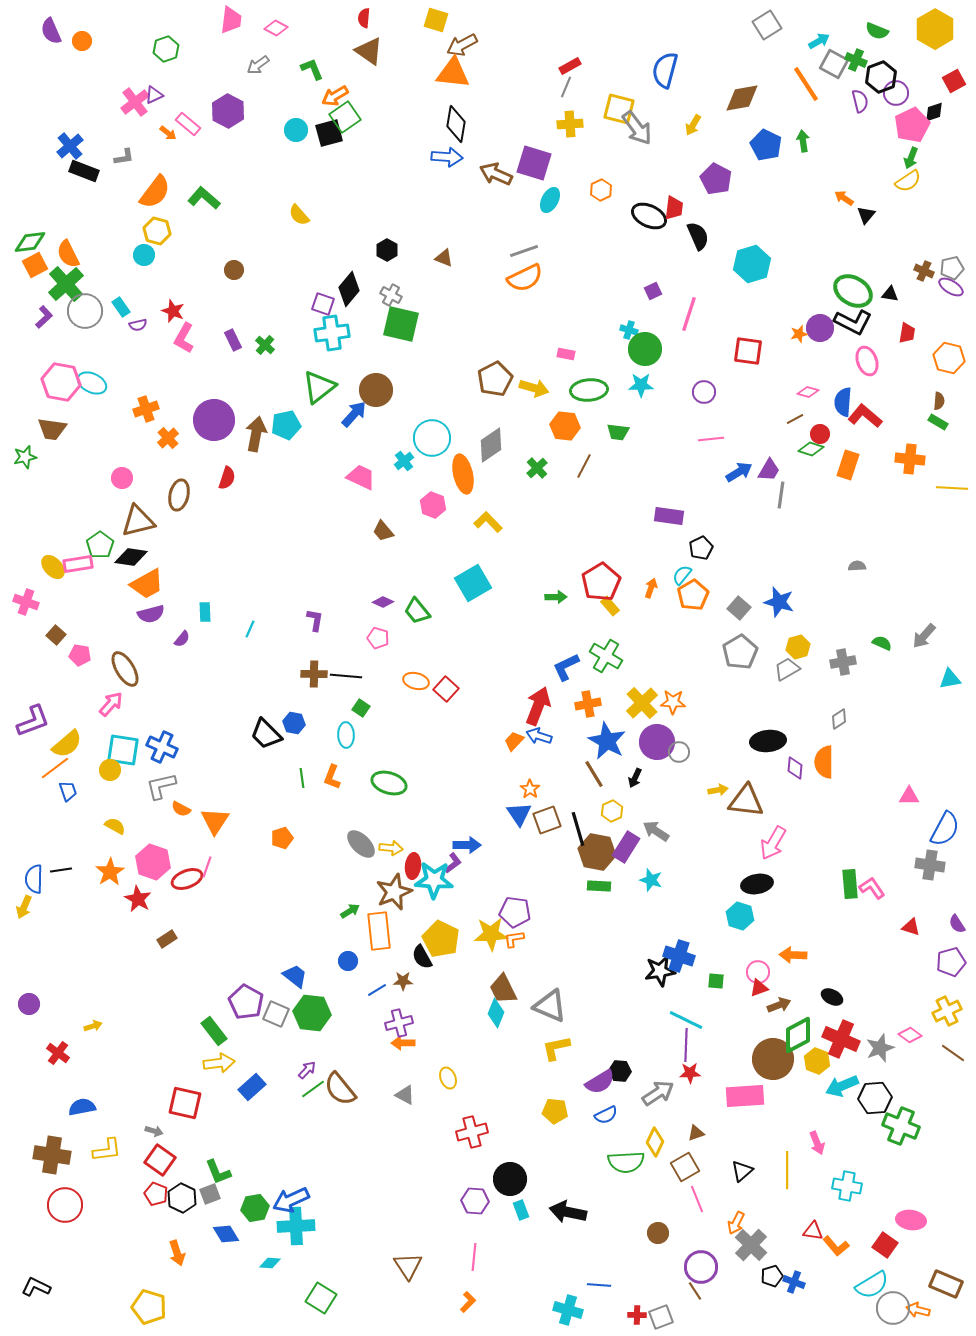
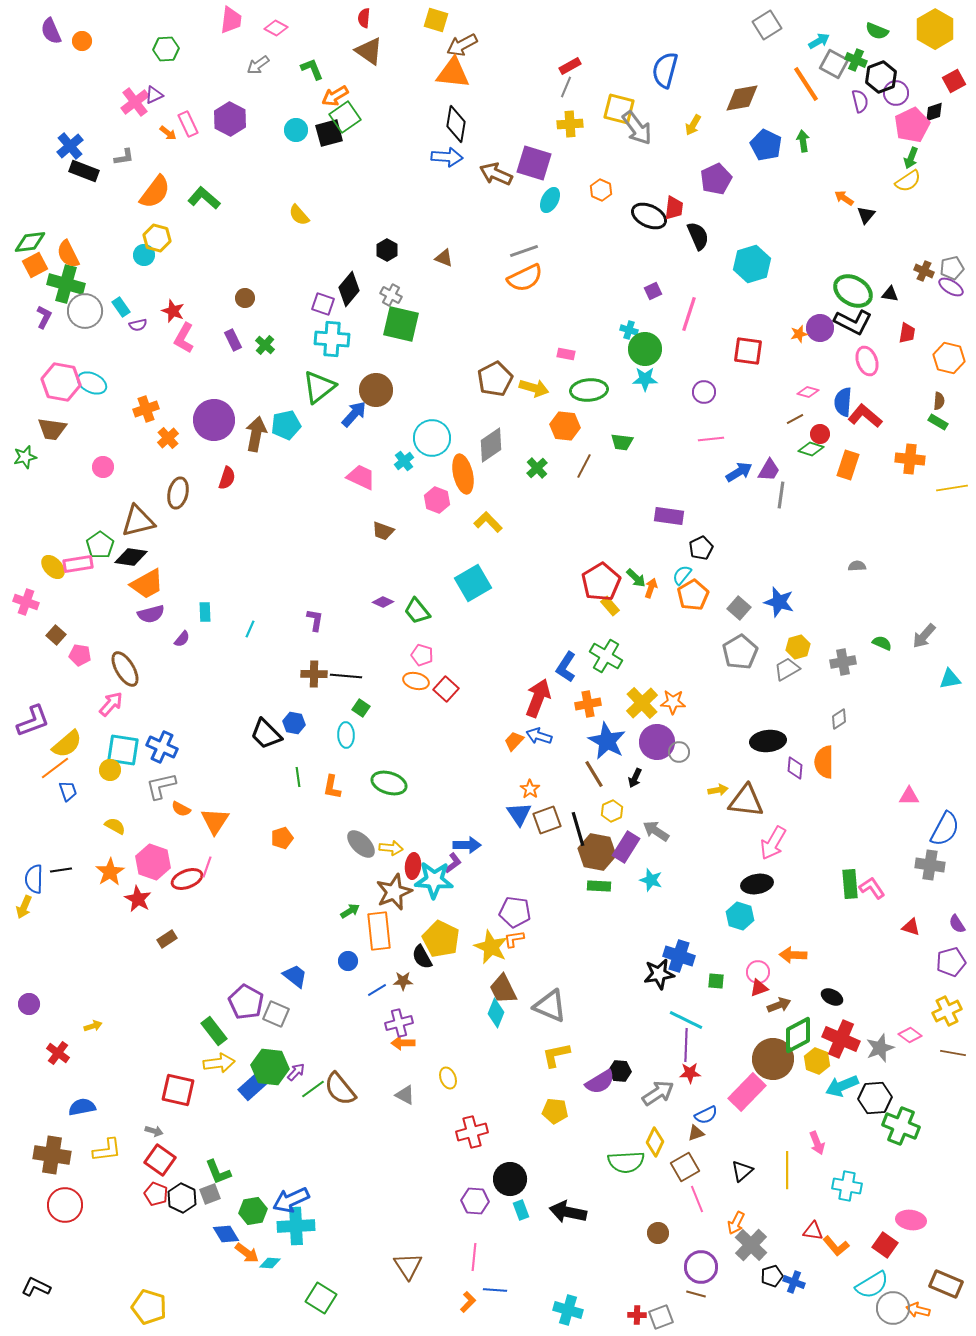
green hexagon at (166, 49): rotated 15 degrees clockwise
purple hexagon at (228, 111): moved 2 px right, 8 px down
pink rectangle at (188, 124): rotated 25 degrees clockwise
purple pentagon at (716, 179): rotated 20 degrees clockwise
orange hexagon at (601, 190): rotated 10 degrees counterclockwise
yellow hexagon at (157, 231): moved 7 px down
brown circle at (234, 270): moved 11 px right, 28 px down
green cross at (66, 284): rotated 33 degrees counterclockwise
purple L-shape at (44, 317): rotated 20 degrees counterclockwise
cyan cross at (332, 333): moved 6 px down; rotated 12 degrees clockwise
cyan star at (641, 385): moved 4 px right, 6 px up
green trapezoid at (618, 432): moved 4 px right, 10 px down
pink circle at (122, 478): moved 19 px left, 11 px up
yellow line at (952, 488): rotated 12 degrees counterclockwise
brown ellipse at (179, 495): moved 1 px left, 2 px up
pink hexagon at (433, 505): moved 4 px right, 5 px up
brown trapezoid at (383, 531): rotated 30 degrees counterclockwise
green arrow at (556, 597): moved 80 px right, 19 px up; rotated 45 degrees clockwise
pink pentagon at (378, 638): moved 44 px right, 17 px down
blue L-shape at (566, 667): rotated 32 degrees counterclockwise
red arrow at (538, 706): moved 8 px up
orange L-shape at (332, 777): moved 10 px down; rotated 10 degrees counterclockwise
green line at (302, 778): moved 4 px left, 1 px up
yellow star at (491, 934): moved 13 px down; rotated 28 degrees clockwise
black star at (660, 971): moved 1 px left, 3 px down
green hexagon at (312, 1013): moved 42 px left, 54 px down
yellow L-shape at (556, 1048): moved 7 px down
brown line at (953, 1053): rotated 25 degrees counterclockwise
purple arrow at (307, 1070): moved 11 px left, 2 px down
pink rectangle at (745, 1096): moved 2 px right, 4 px up; rotated 42 degrees counterclockwise
red square at (185, 1103): moved 7 px left, 13 px up
blue semicircle at (606, 1115): moved 100 px right
green hexagon at (255, 1208): moved 2 px left, 3 px down
orange arrow at (177, 1253): moved 70 px right; rotated 35 degrees counterclockwise
blue line at (599, 1285): moved 104 px left, 5 px down
brown line at (695, 1291): moved 1 px right, 3 px down; rotated 42 degrees counterclockwise
